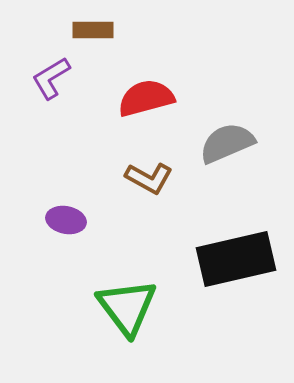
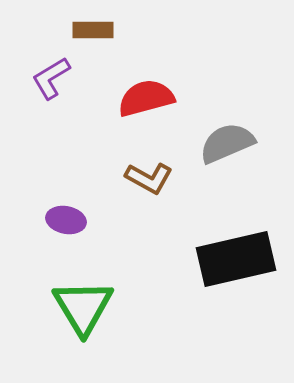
green triangle: moved 44 px left; rotated 6 degrees clockwise
